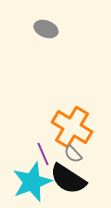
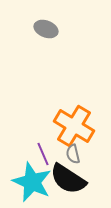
orange cross: moved 2 px right, 1 px up
gray semicircle: rotated 30 degrees clockwise
cyan star: rotated 27 degrees counterclockwise
